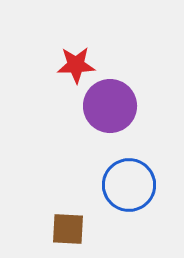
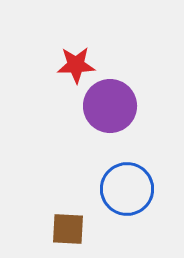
blue circle: moved 2 px left, 4 px down
